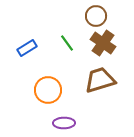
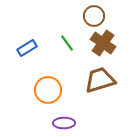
brown circle: moved 2 px left
